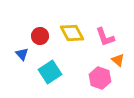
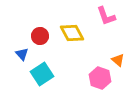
pink L-shape: moved 1 px right, 21 px up
cyan square: moved 8 px left, 2 px down
